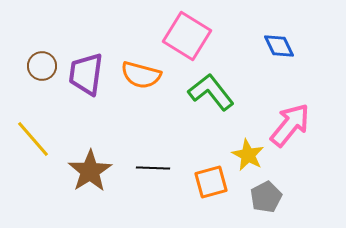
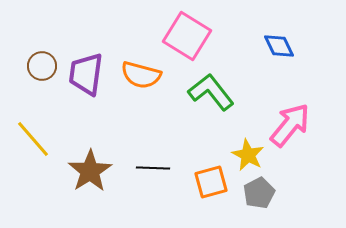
gray pentagon: moved 7 px left, 4 px up
